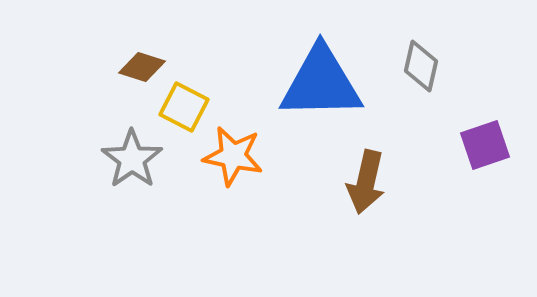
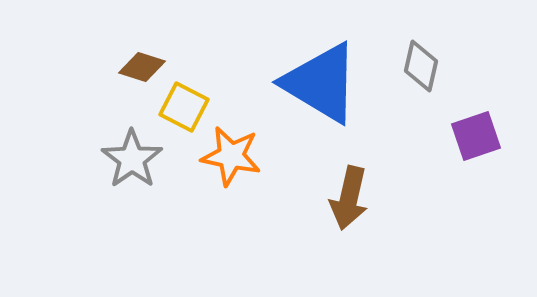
blue triangle: rotated 32 degrees clockwise
purple square: moved 9 px left, 9 px up
orange star: moved 2 px left
brown arrow: moved 17 px left, 16 px down
